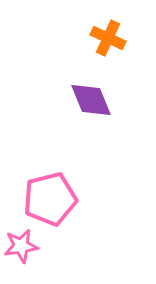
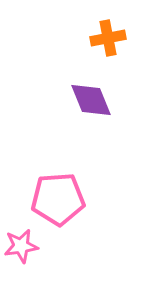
orange cross: rotated 36 degrees counterclockwise
pink pentagon: moved 8 px right; rotated 10 degrees clockwise
